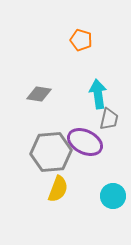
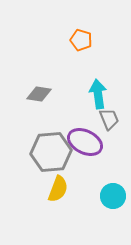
gray trapezoid: rotated 35 degrees counterclockwise
